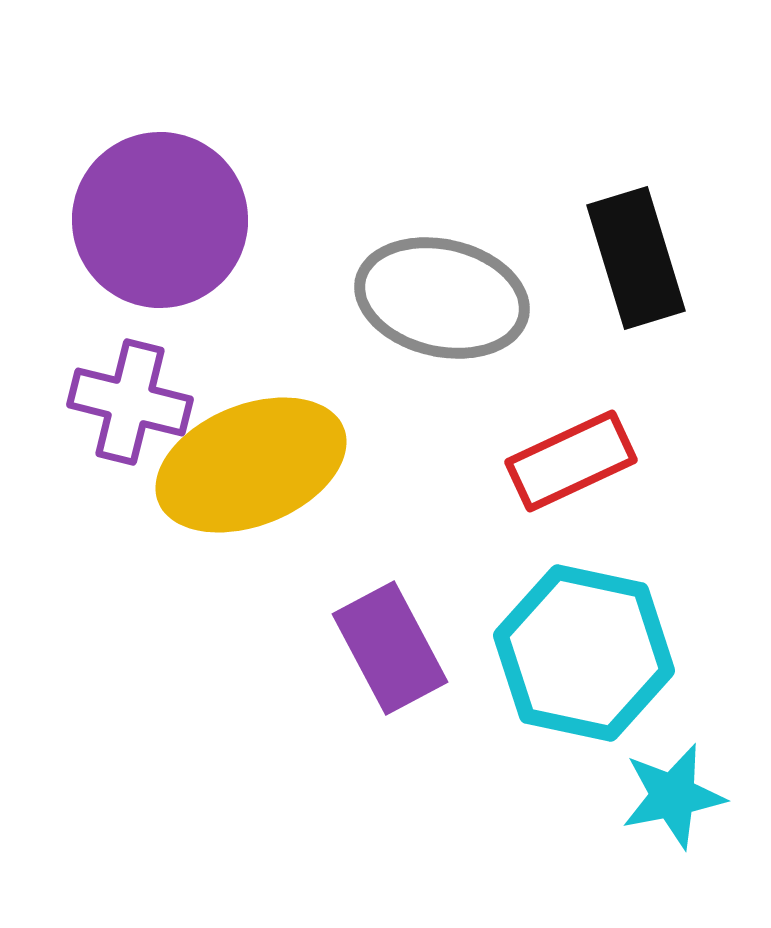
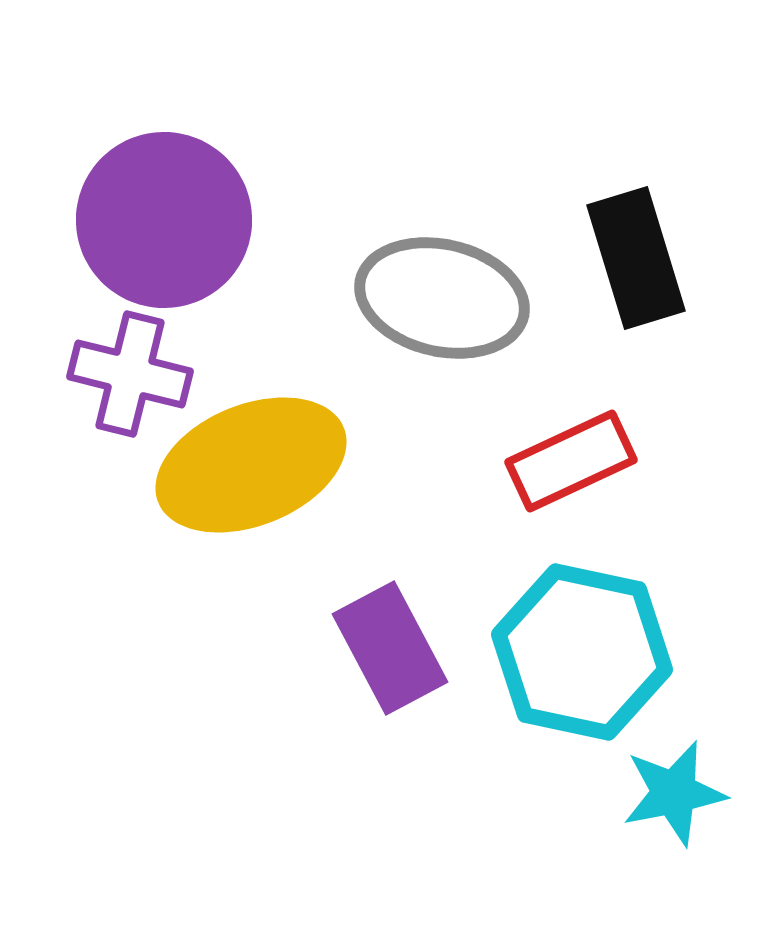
purple circle: moved 4 px right
purple cross: moved 28 px up
cyan hexagon: moved 2 px left, 1 px up
cyan star: moved 1 px right, 3 px up
